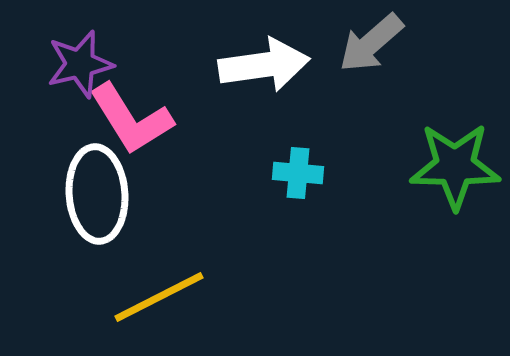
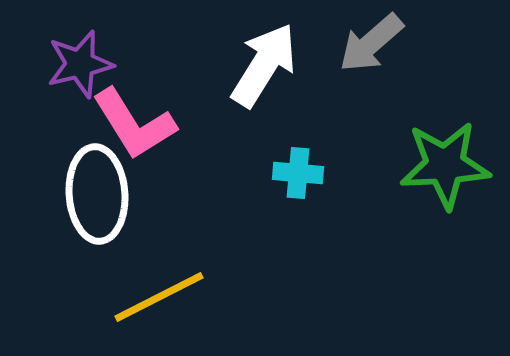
white arrow: rotated 50 degrees counterclockwise
pink L-shape: moved 3 px right, 5 px down
green star: moved 10 px left, 1 px up; rotated 4 degrees counterclockwise
